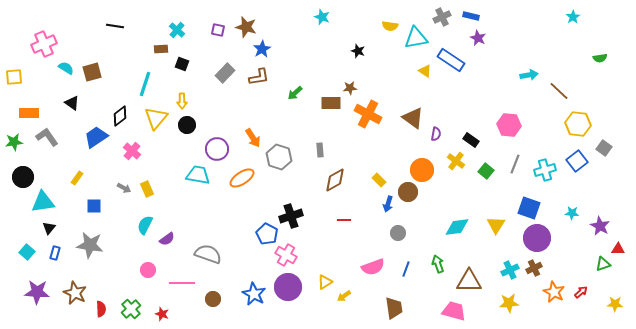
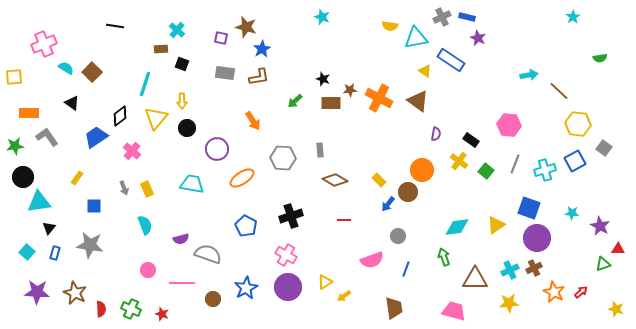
blue rectangle at (471, 16): moved 4 px left, 1 px down
purple square at (218, 30): moved 3 px right, 8 px down
black star at (358, 51): moved 35 px left, 28 px down
brown square at (92, 72): rotated 30 degrees counterclockwise
gray rectangle at (225, 73): rotated 54 degrees clockwise
brown star at (350, 88): moved 2 px down
green arrow at (295, 93): moved 8 px down
orange cross at (368, 114): moved 11 px right, 16 px up
brown triangle at (413, 118): moved 5 px right, 17 px up
black circle at (187, 125): moved 3 px down
orange arrow at (253, 138): moved 17 px up
green star at (14, 142): moved 1 px right, 4 px down
gray hexagon at (279, 157): moved 4 px right, 1 px down; rotated 15 degrees counterclockwise
yellow cross at (456, 161): moved 3 px right
blue square at (577, 161): moved 2 px left; rotated 10 degrees clockwise
cyan trapezoid at (198, 175): moved 6 px left, 9 px down
brown diamond at (335, 180): rotated 60 degrees clockwise
gray arrow at (124, 188): rotated 40 degrees clockwise
cyan triangle at (43, 202): moved 4 px left
blue arrow at (388, 204): rotated 21 degrees clockwise
cyan semicircle at (145, 225): rotated 132 degrees clockwise
yellow triangle at (496, 225): rotated 24 degrees clockwise
gray circle at (398, 233): moved 3 px down
blue pentagon at (267, 234): moved 21 px left, 8 px up
purple semicircle at (167, 239): moved 14 px right; rotated 21 degrees clockwise
green arrow at (438, 264): moved 6 px right, 7 px up
pink semicircle at (373, 267): moved 1 px left, 7 px up
brown triangle at (469, 281): moved 6 px right, 2 px up
blue star at (254, 294): moved 8 px left, 6 px up; rotated 15 degrees clockwise
yellow star at (615, 304): moved 1 px right, 5 px down; rotated 14 degrees clockwise
green cross at (131, 309): rotated 24 degrees counterclockwise
